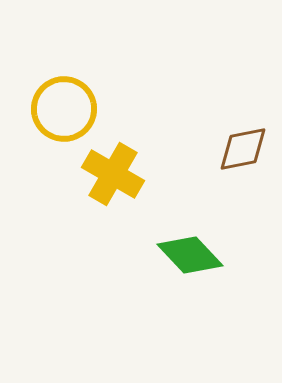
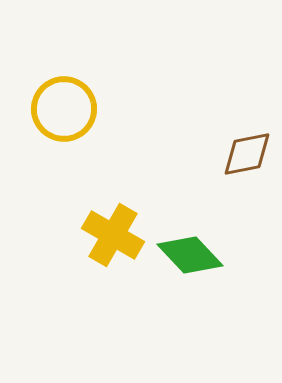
brown diamond: moved 4 px right, 5 px down
yellow cross: moved 61 px down
